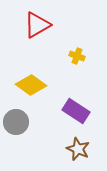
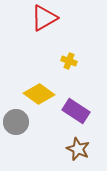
red triangle: moved 7 px right, 7 px up
yellow cross: moved 8 px left, 5 px down
yellow diamond: moved 8 px right, 9 px down
